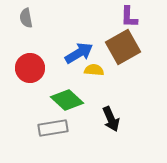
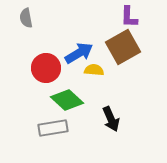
red circle: moved 16 px right
